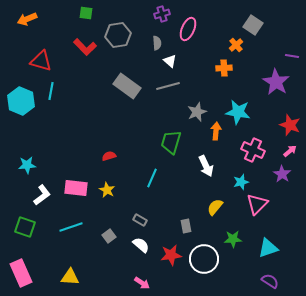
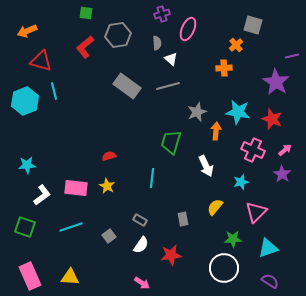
orange arrow at (27, 19): moved 12 px down
gray square at (253, 25): rotated 18 degrees counterclockwise
red L-shape at (85, 47): rotated 95 degrees clockwise
purple line at (292, 56): rotated 24 degrees counterclockwise
white triangle at (170, 61): moved 1 px right, 2 px up
cyan line at (51, 91): moved 3 px right; rotated 24 degrees counterclockwise
cyan hexagon at (21, 101): moved 4 px right; rotated 16 degrees clockwise
red star at (290, 125): moved 18 px left, 6 px up
pink arrow at (290, 151): moved 5 px left, 1 px up
cyan line at (152, 178): rotated 18 degrees counterclockwise
yellow star at (107, 190): moved 4 px up
pink triangle at (257, 204): moved 1 px left, 8 px down
gray rectangle at (186, 226): moved 3 px left, 7 px up
white semicircle at (141, 245): rotated 84 degrees clockwise
white circle at (204, 259): moved 20 px right, 9 px down
pink rectangle at (21, 273): moved 9 px right, 3 px down
